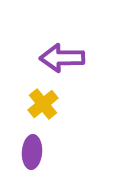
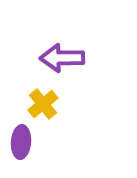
purple ellipse: moved 11 px left, 10 px up
